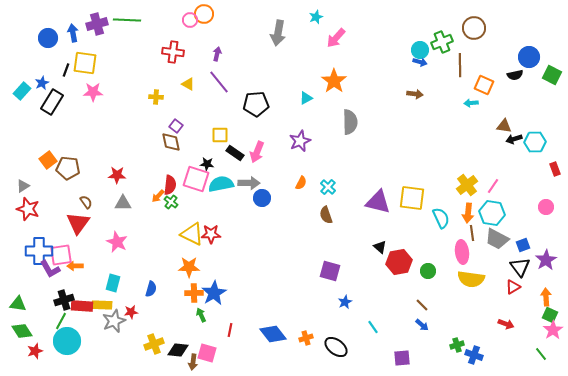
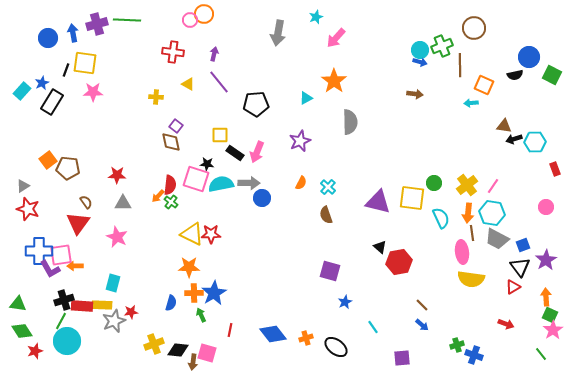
green cross at (442, 42): moved 4 px down
purple arrow at (217, 54): moved 3 px left
pink star at (117, 242): moved 5 px up
green circle at (428, 271): moved 6 px right, 88 px up
blue semicircle at (151, 289): moved 20 px right, 14 px down
